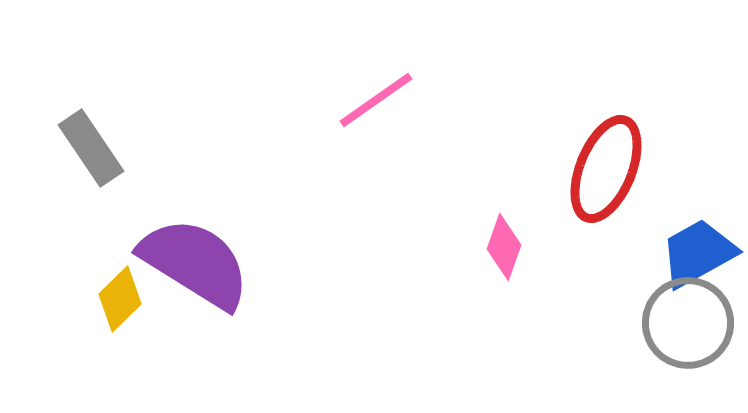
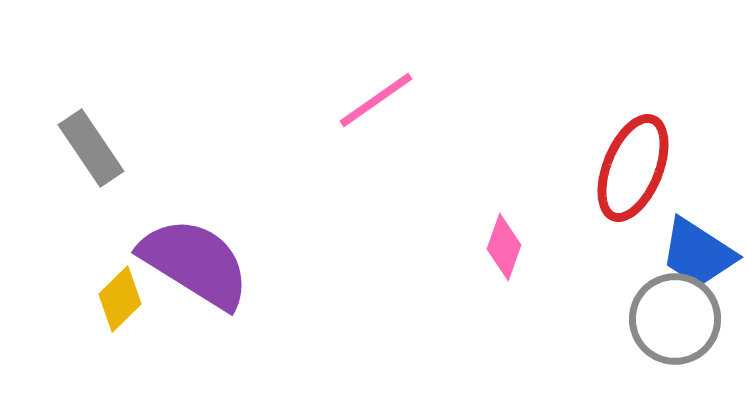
red ellipse: moved 27 px right, 1 px up
blue trapezoid: rotated 118 degrees counterclockwise
gray circle: moved 13 px left, 4 px up
